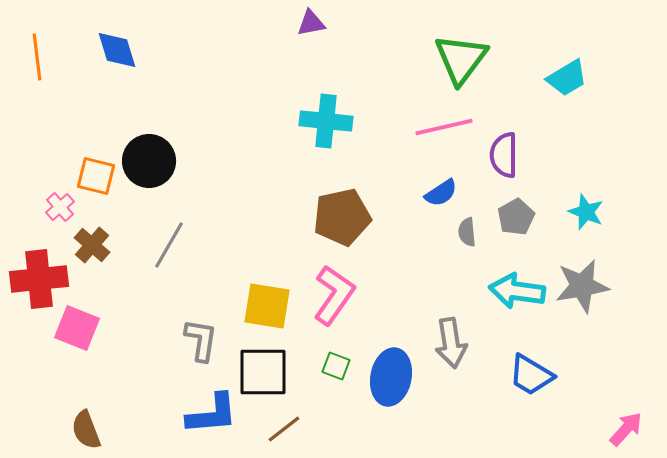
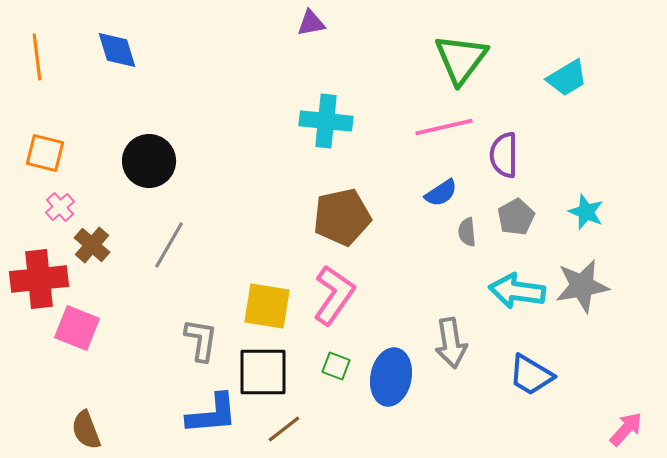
orange square: moved 51 px left, 23 px up
